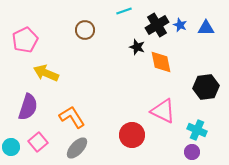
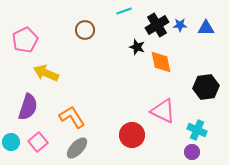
blue star: rotated 24 degrees counterclockwise
cyan circle: moved 5 px up
